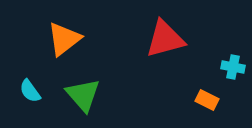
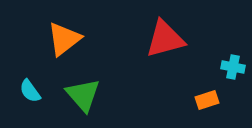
orange rectangle: rotated 45 degrees counterclockwise
